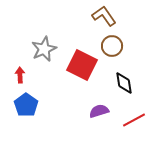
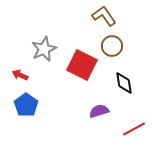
red arrow: rotated 63 degrees counterclockwise
red line: moved 9 px down
